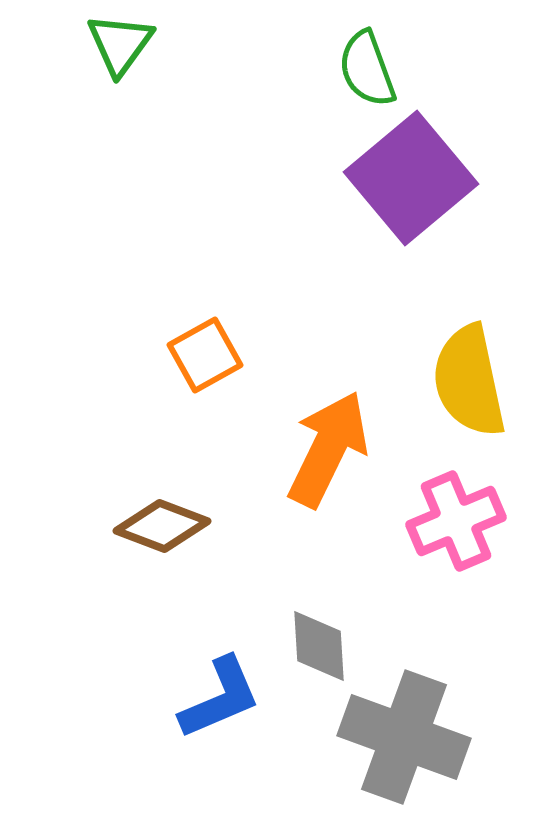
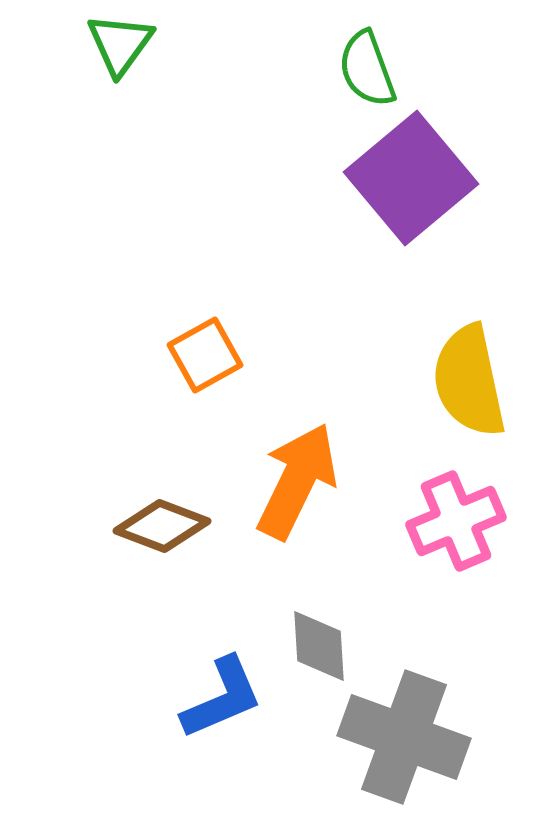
orange arrow: moved 31 px left, 32 px down
blue L-shape: moved 2 px right
